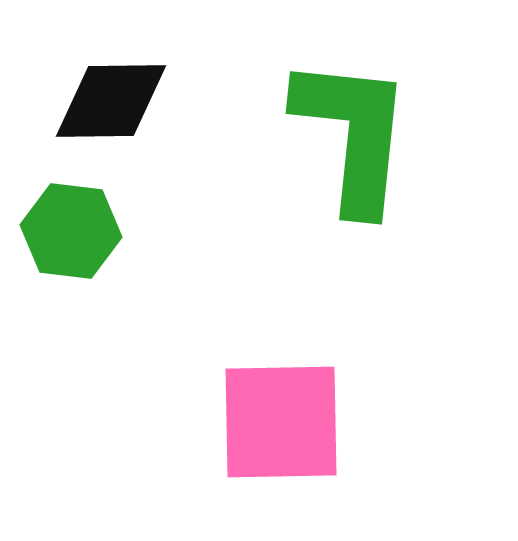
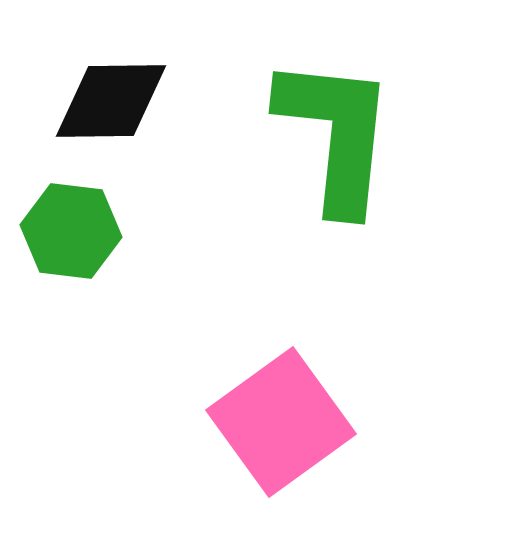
green L-shape: moved 17 px left
pink square: rotated 35 degrees counterclockwise
